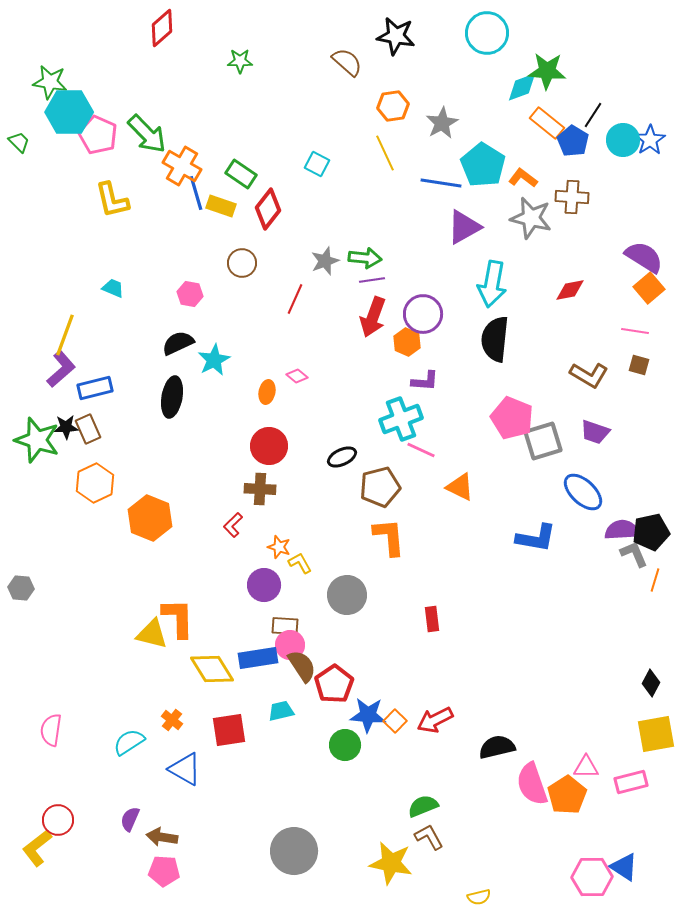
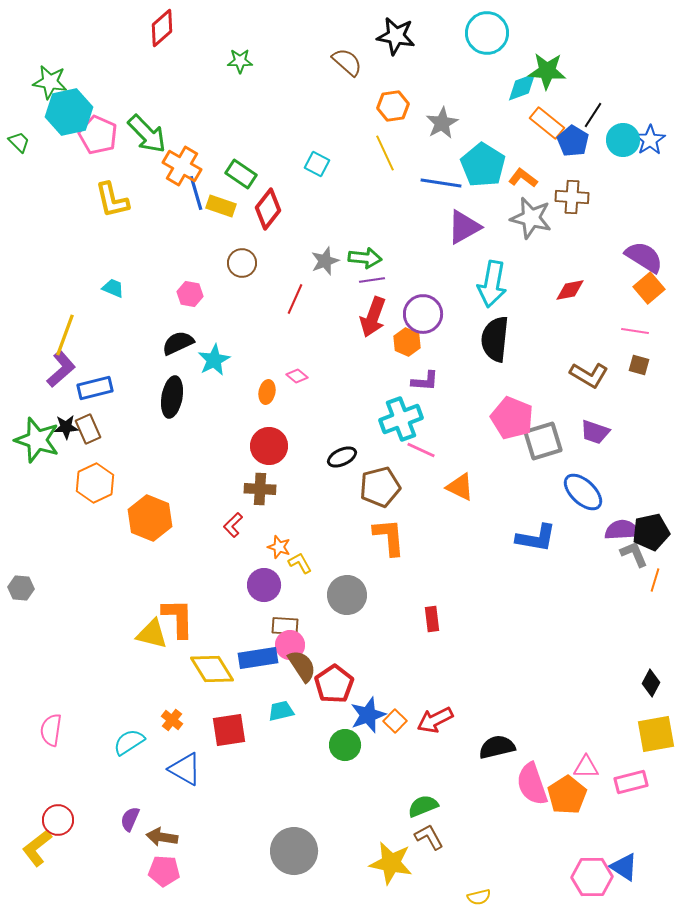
cyan hexagon at (69, 112): rotated 12 degrees counterclockwise
blue star at (368, 715): rotated 24 degrees counterclockwise
